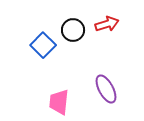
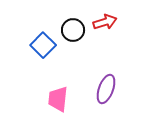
red arrow: moved 2 px left, 2 px up
purple ellipse: rotated 48 degrees clockwise
pink trapezoid: moved 1 px left, 3 px up
